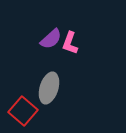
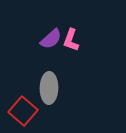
pink L-shape: moved 1 px right, 3 px up
gray ellipse: rotated 16 degrees counterclockwise
